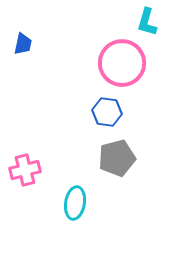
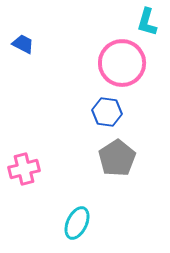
blue trapezoid: rotated 75 degrees counterclockwise
gray pentagon: rotated 18 degrees counterclockwise
pink cross: moved 1 px left, 1 px up
cyan ellipse: moved 2 px right, 20 px down; rotated 16 degrees clockwise
